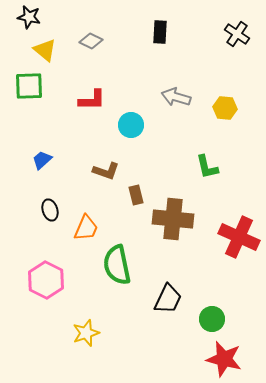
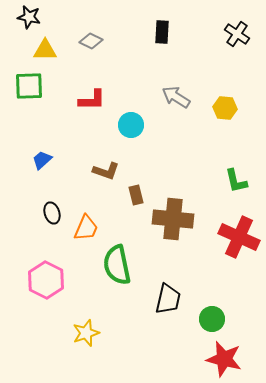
black rectangle: moved 2 px right
yellow triangle: rotated 40 degrees counterclockwise
gray arrow: rotated 16 degrees clockwise
green L-shape: moved 29 px right, 14 px down
black ellipse: moved 2 px right, 3 px down
black trapezoid: rotated 12 degrees counterclockwise
